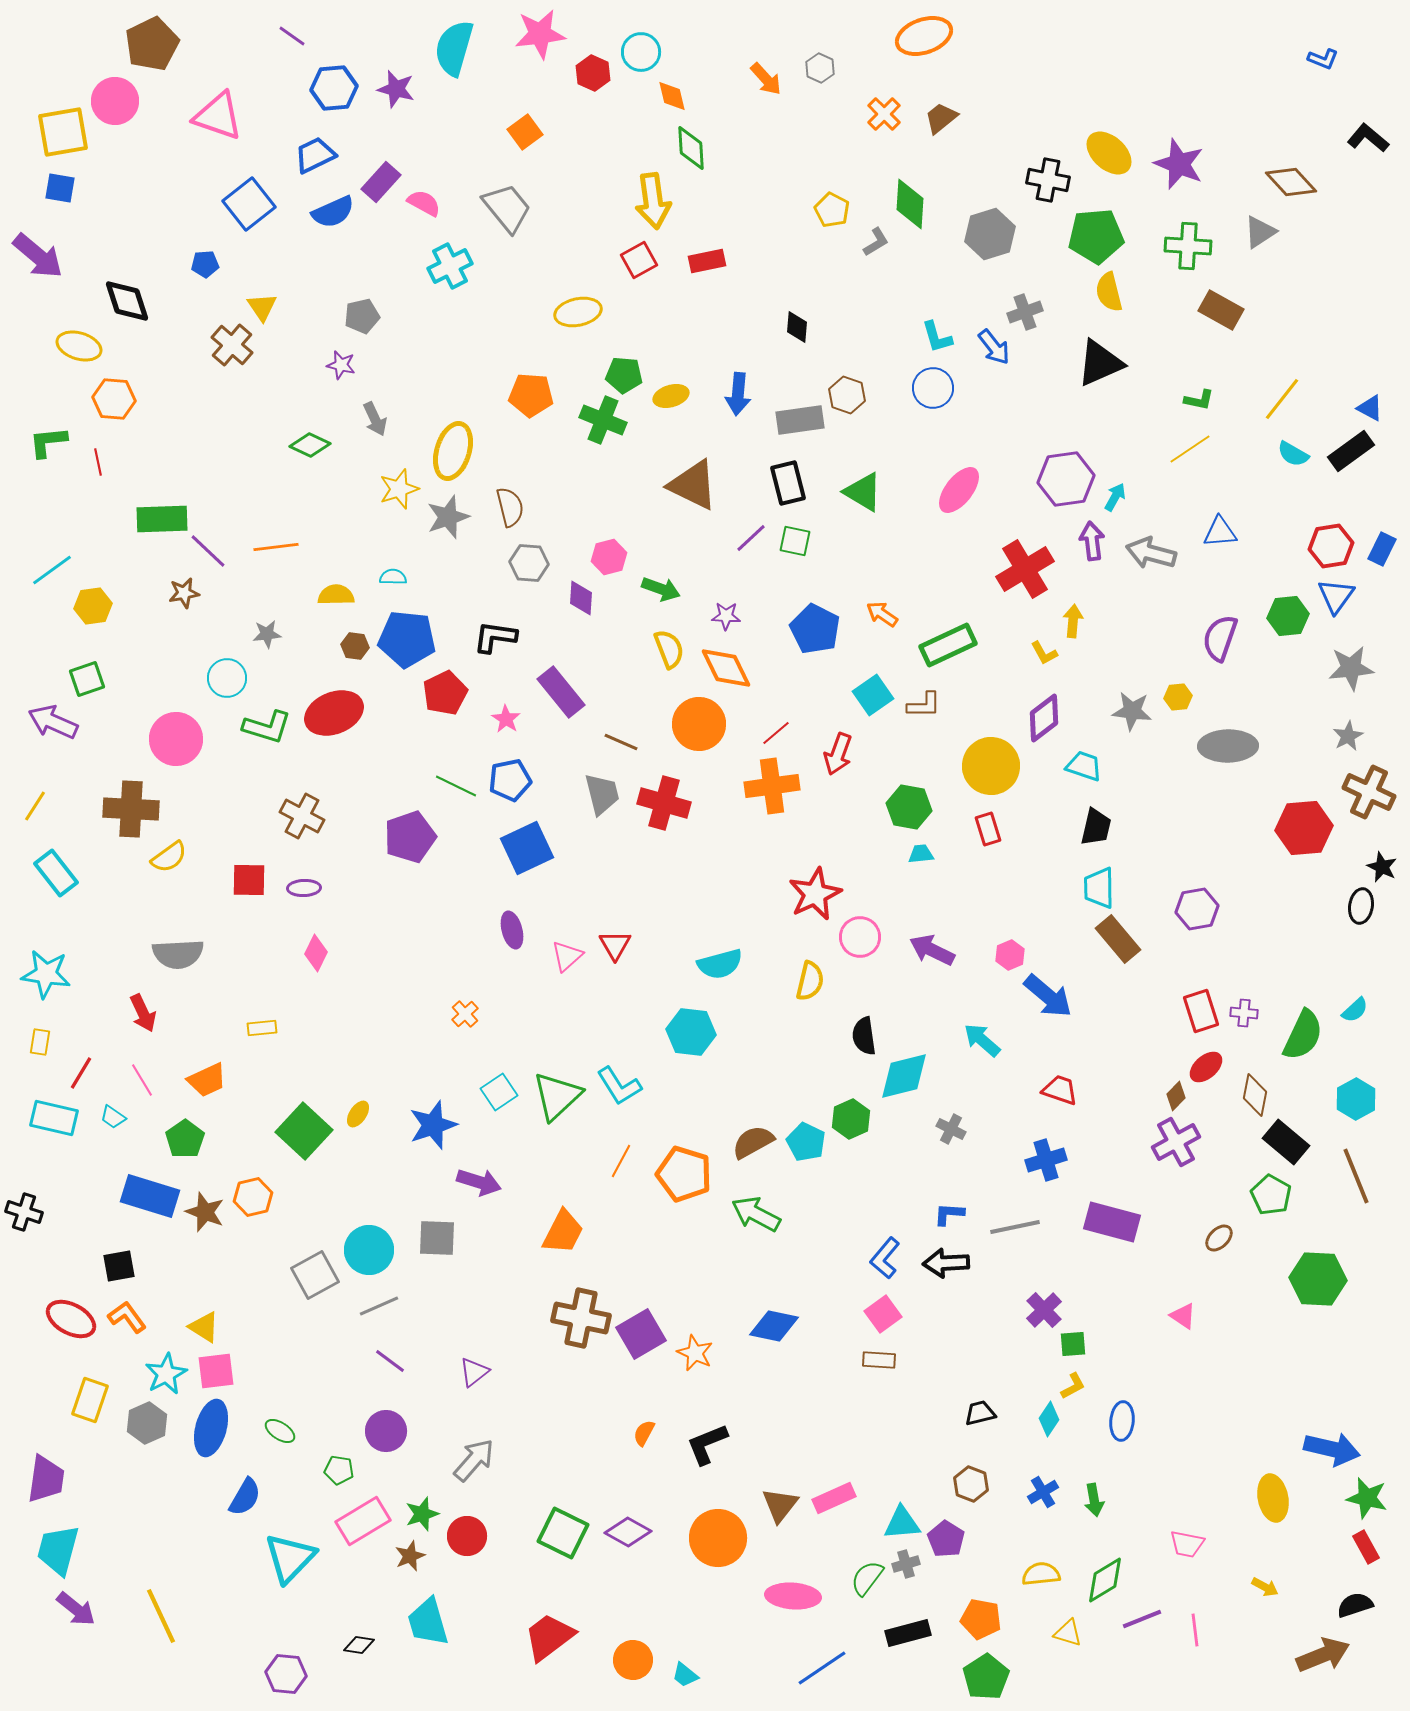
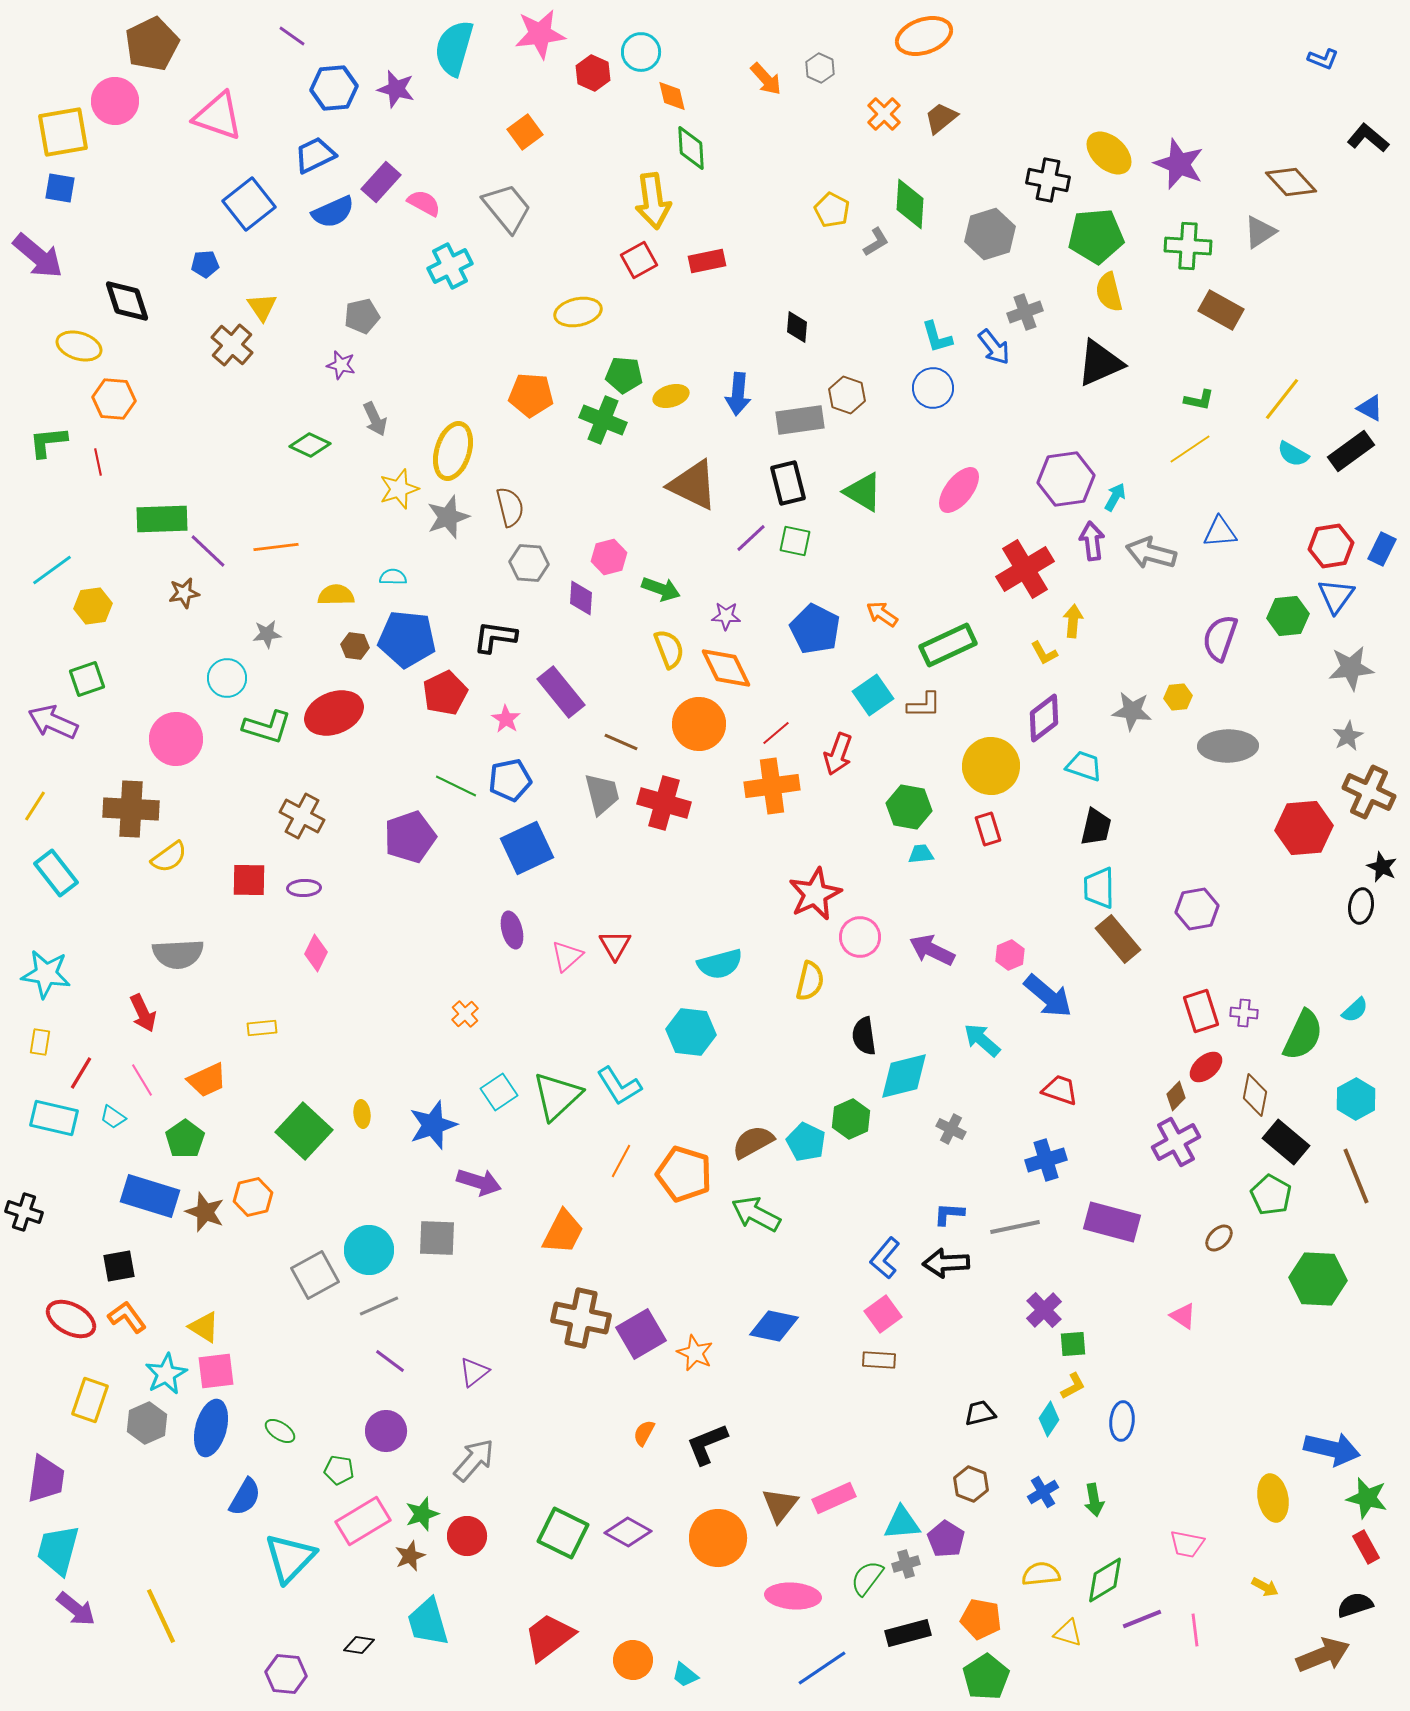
yellow ellipse at (358, 1114): moved 4 px right; rotated 40 degrees counterclockwise
